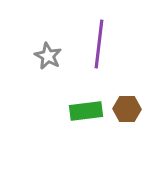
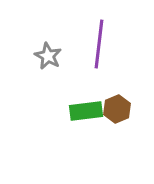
brown hexagon: moved 10 px left; rotated 24 degrees counterclockwise
